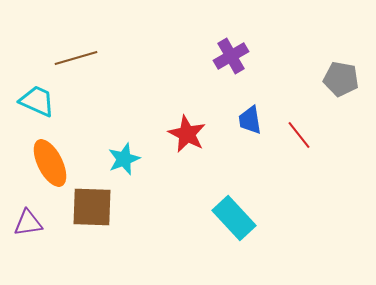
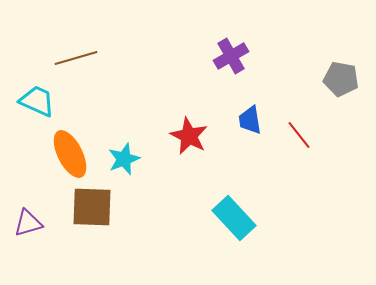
red star: moved 2 px right, 2 px down
orange ellipse: moved 20 px right, 9 px up
purple triangle: rotated 8 degrees counterclockwise
